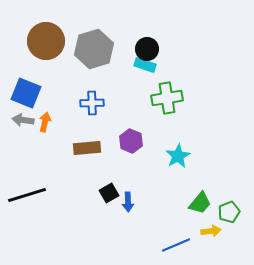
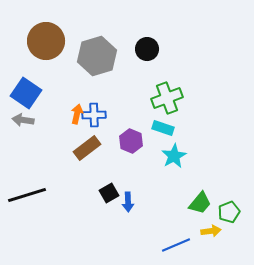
gray hexagon: moved 3 px right, 7 px down
cyan rectangle: moved 18 px right, 63 px down
blue square: rotated 12 degrees clockwise
green cross: rotated 12 degrees counterclockwise
blue cross: moved 2 px right, 12 px down
orange arrow: moved 32 px right, 8 px up
brown rectangle: rotated 32 degrees counterclockwise
cyan star: moved 4 px left
